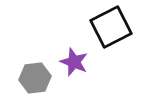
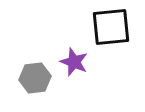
black square: rotated 21 degrees clockwise
